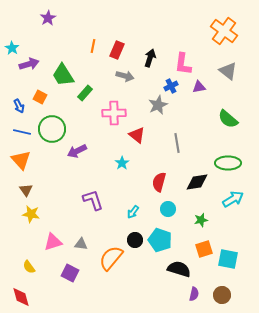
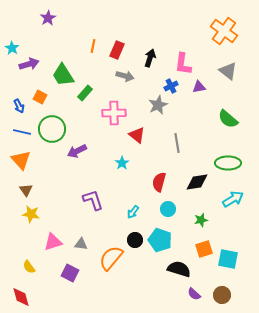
purple semicircle at (194, 294): rotated 120 degrees clockwise
